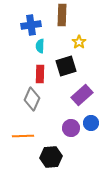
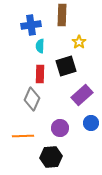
purple circle: moved 11 px left
